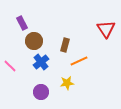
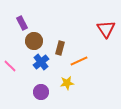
brown rectangle: moved 5 px left, 3 px down
